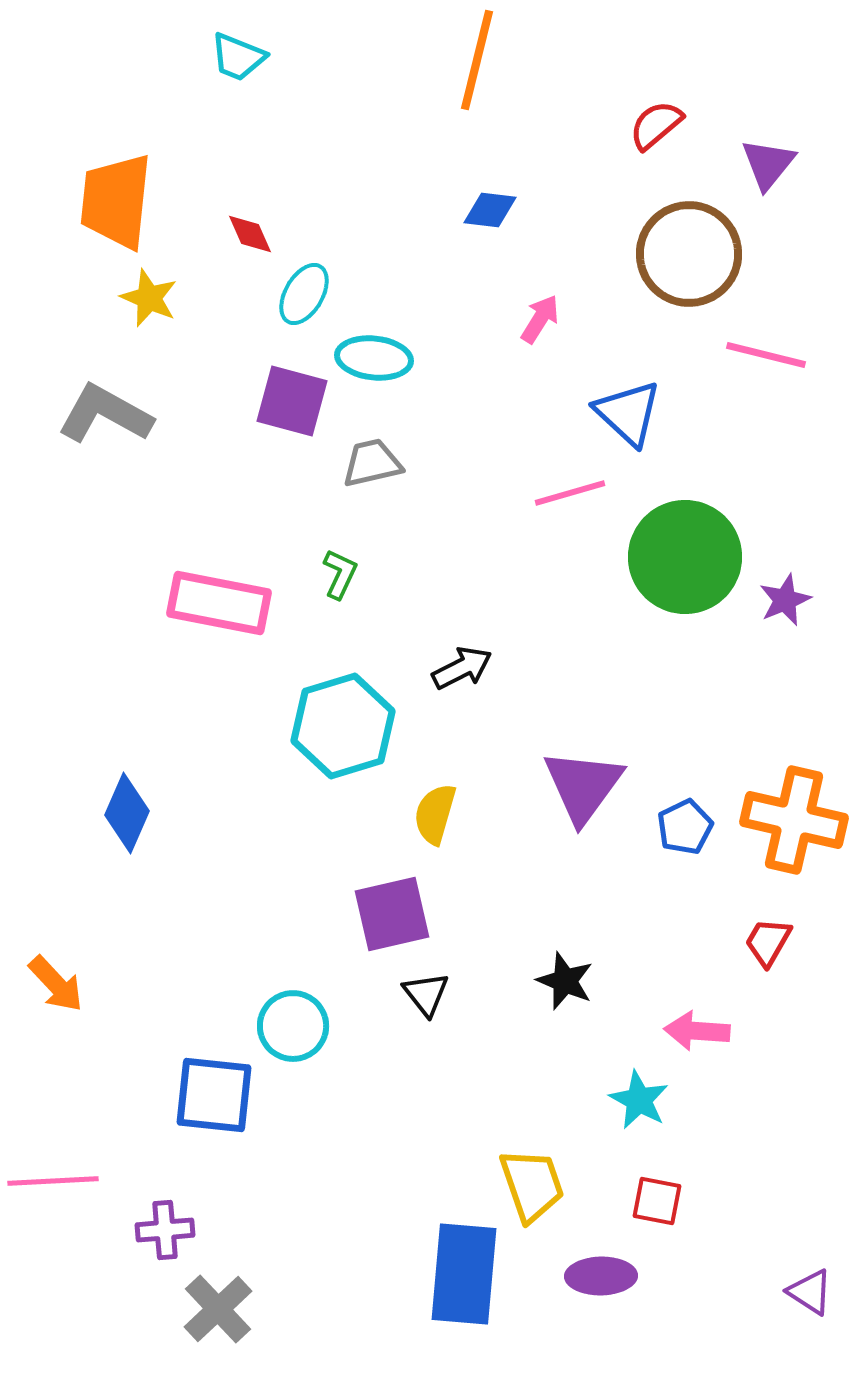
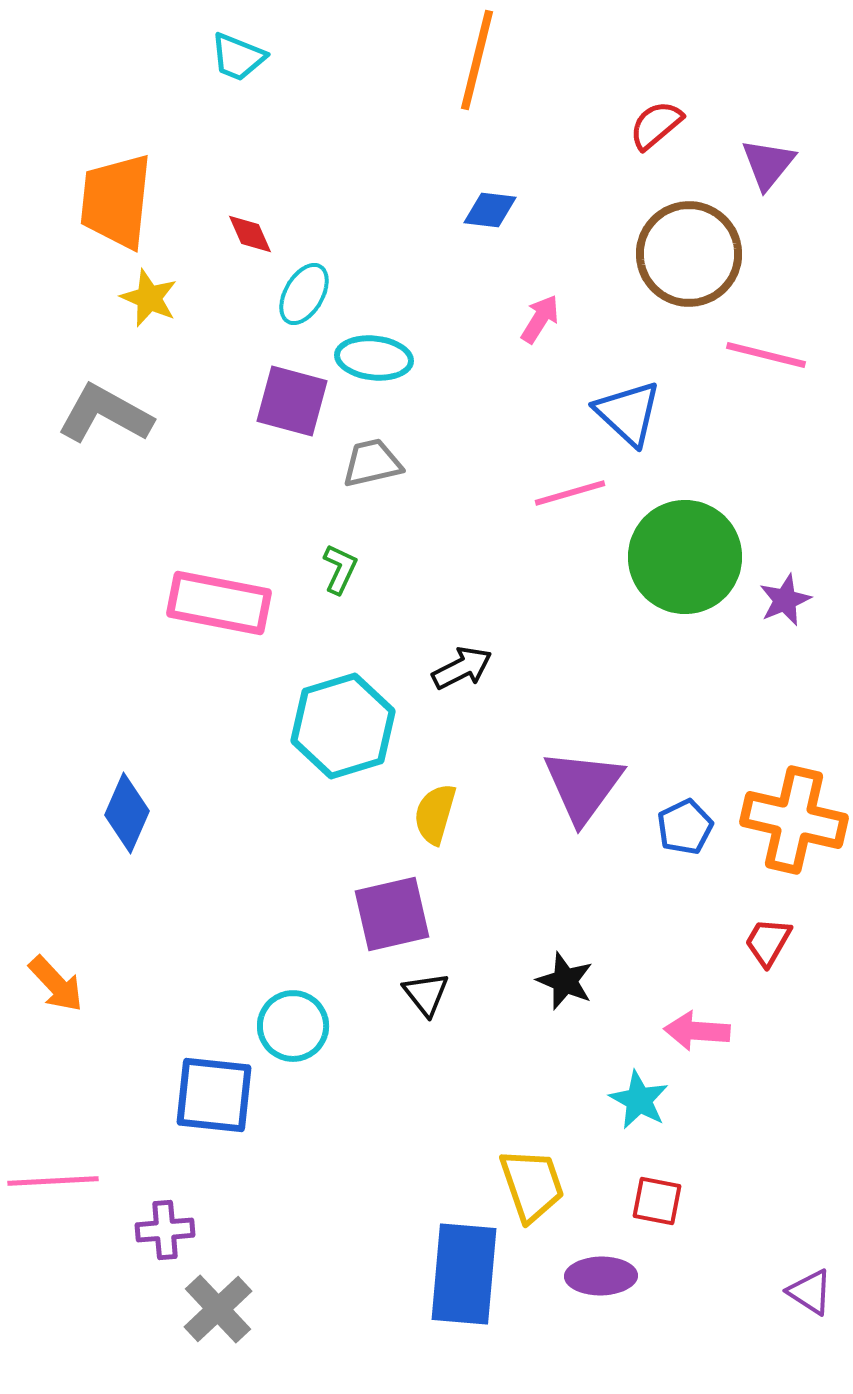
green L-shape at (340, 574): moved 5 px up
